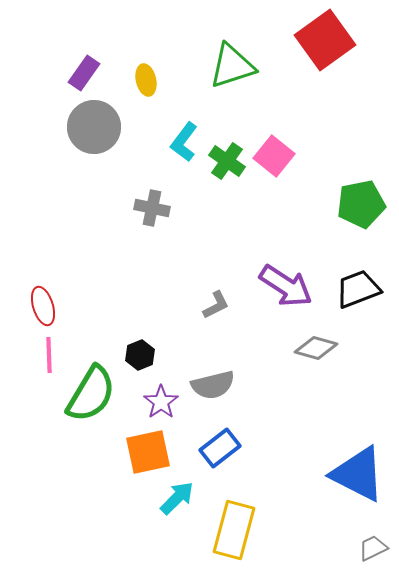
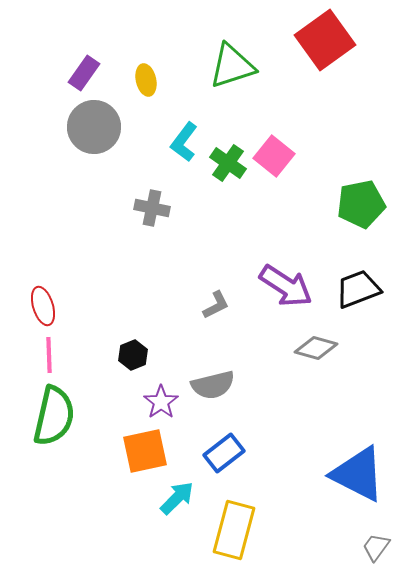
green cross: moved 1 px right, 2 px down
black hexagon: moved 7 px left
green semicircle: moved 37 px left, 22 px down; rotated 18 degrees counterclockwise
blue rectangle: moved 4 px right, 5 px down
orange square: moved 3 px left, 1 px up
gray trapezoid: moved 3 px right, 1 px up; rotated 28 degrees counterclockwise
